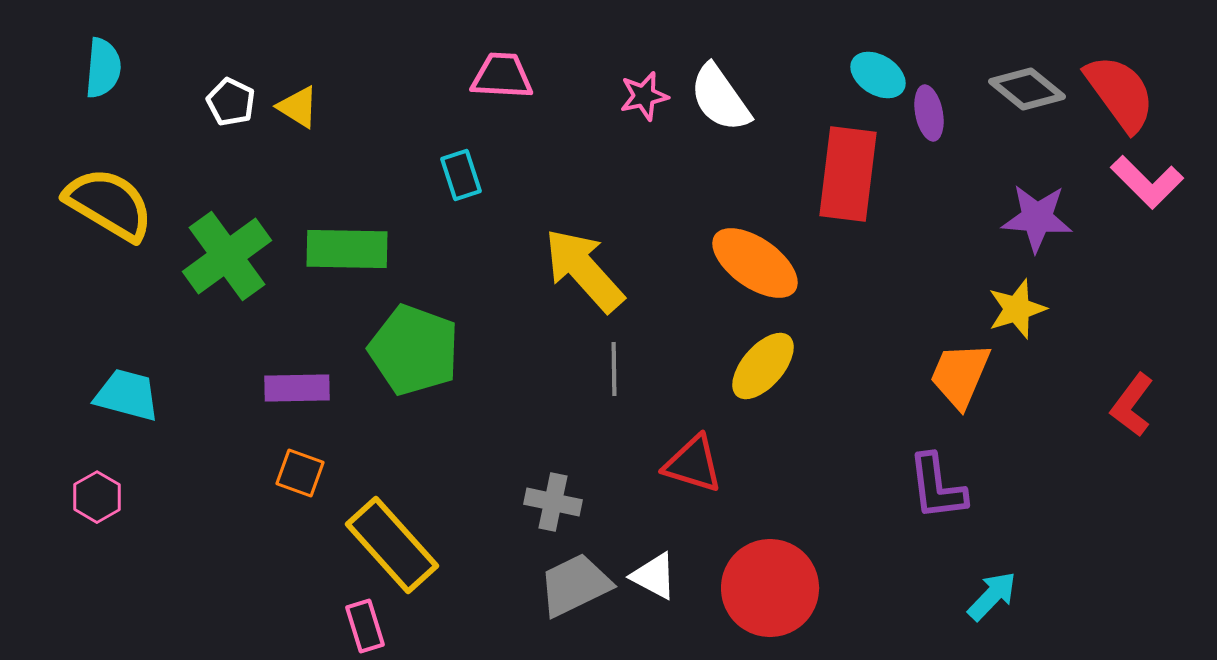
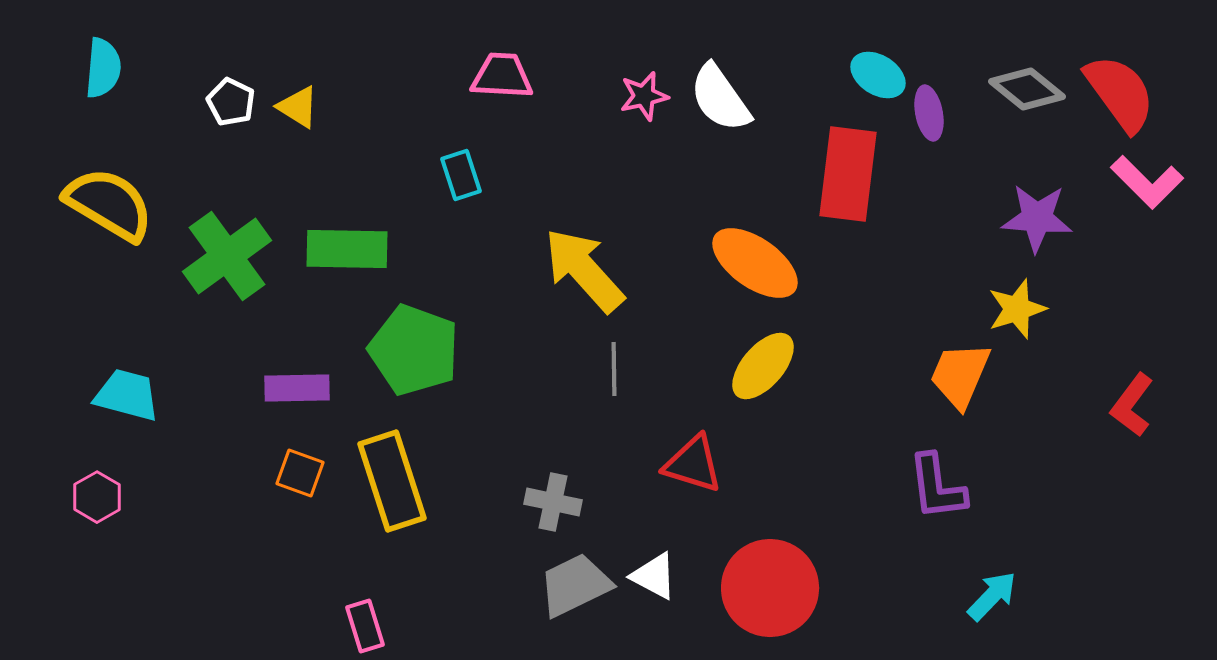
yellow rectangle: moved 64 px up; rotated 24 degrees clockwise
